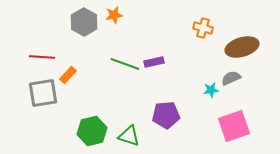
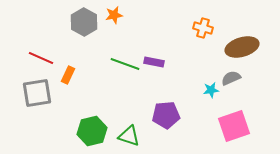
red line: moved 1 px left, 1 px down; rotated 20 degrees clockwise
purple rectangle: rotated 24 degrees clockwise
orange rectangle: rotated 18 degrees counterclockwise
gray square: moved 6 px left
